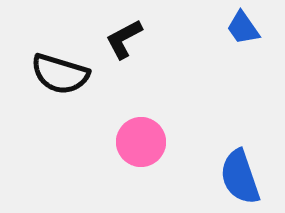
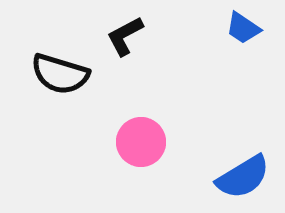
blue trapezoid: rotated 21 degrees counterclockwise
black L-shape: moved 1 px right, 3 px up
blue semicircle: moved 3 px right; rotated 102 degrees counterclockwise
